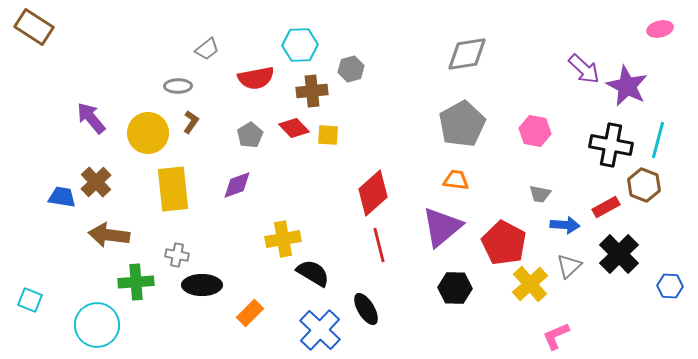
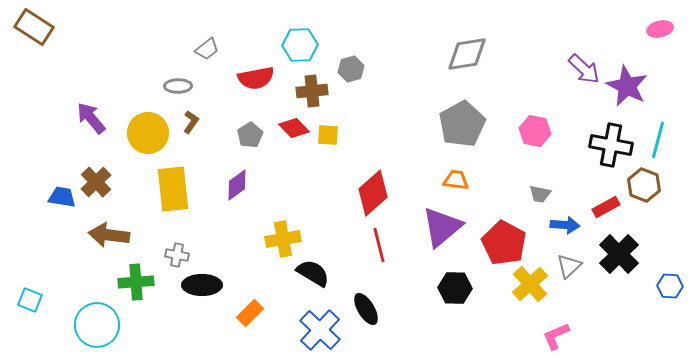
purple diamond at (237, 185): rotated 16 degrees counterclockwise
